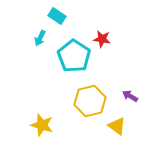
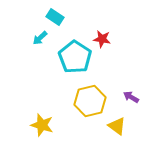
cyan rectangle: moved 2 px left, 1 px down
cyan arrow: rotated 21 degrees clockwise
cyan pentagon: moved 1 px right, 1 px down
purple arrow: moved 1 px right, 1 px down
